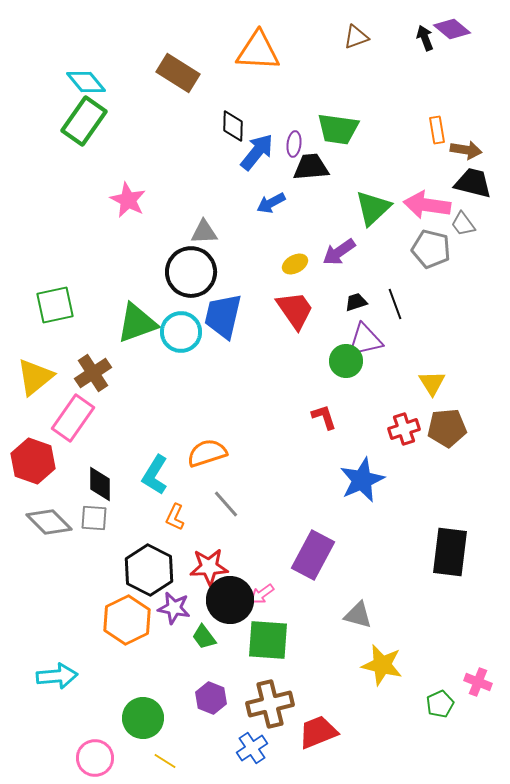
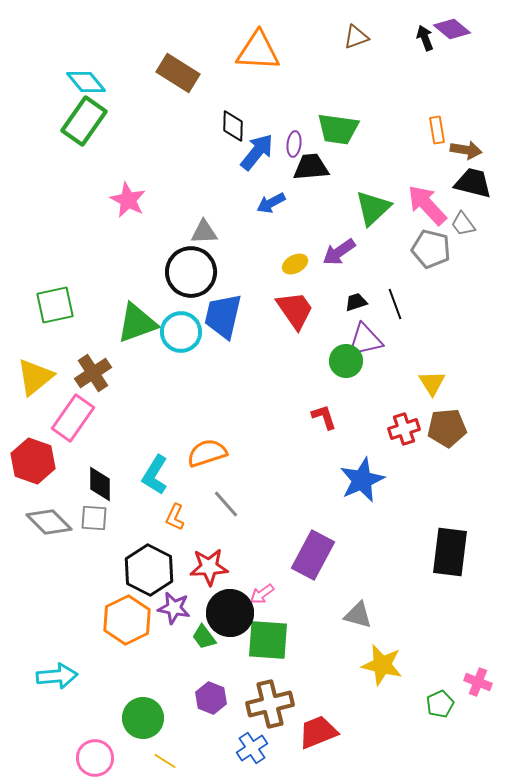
pink arrow at (427, 205): rotated 39 degrees clockwise
black circle at (230, 600): moved 13 px down
